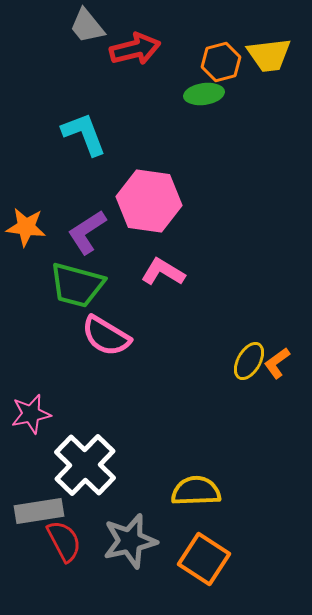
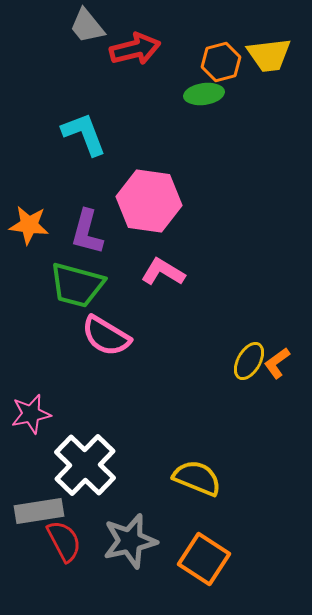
orange star: moved 3 px right, 2 px up
purple L-shape: rotated 42 degrees counterclockwise
yellow semicircle: moved 1 px right, 13 px up; rotated 24 degrees clockwise
